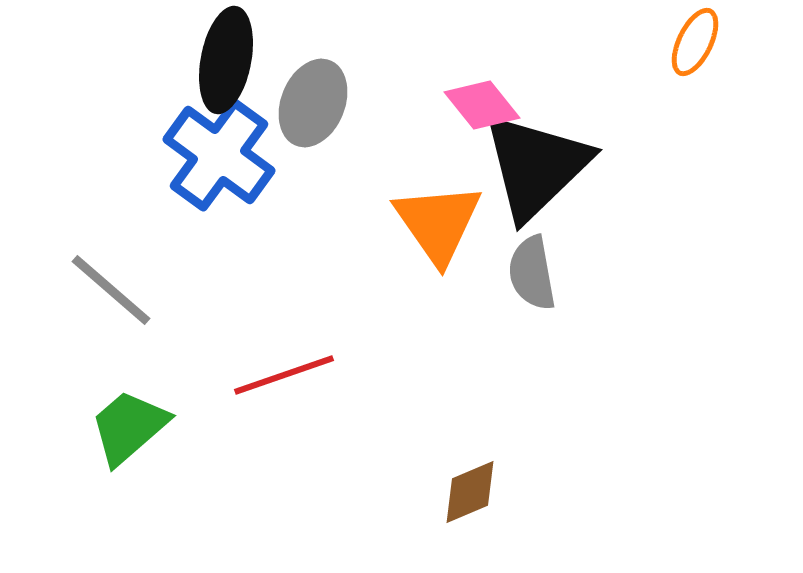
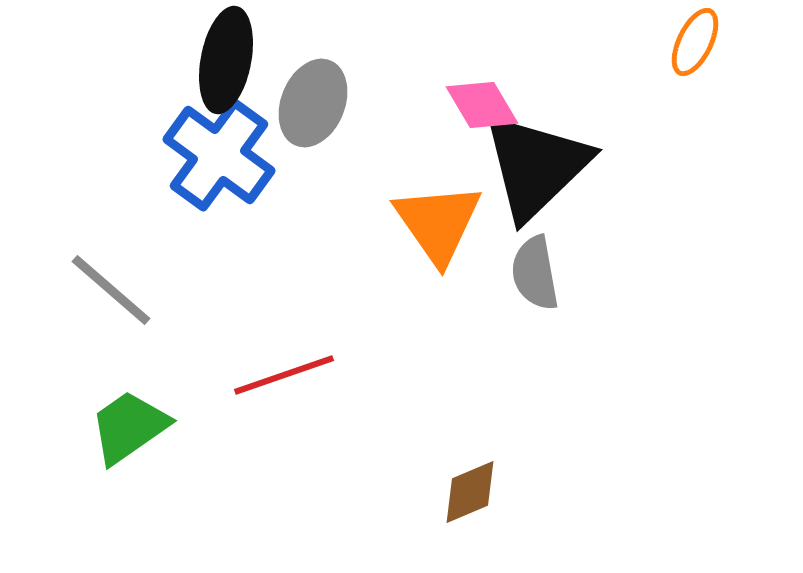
pink diamond: rotated 8 degrees clockwise
gray semicircle: moved 3 px right
green trapezoid: rotated 6 degrees clockwise
